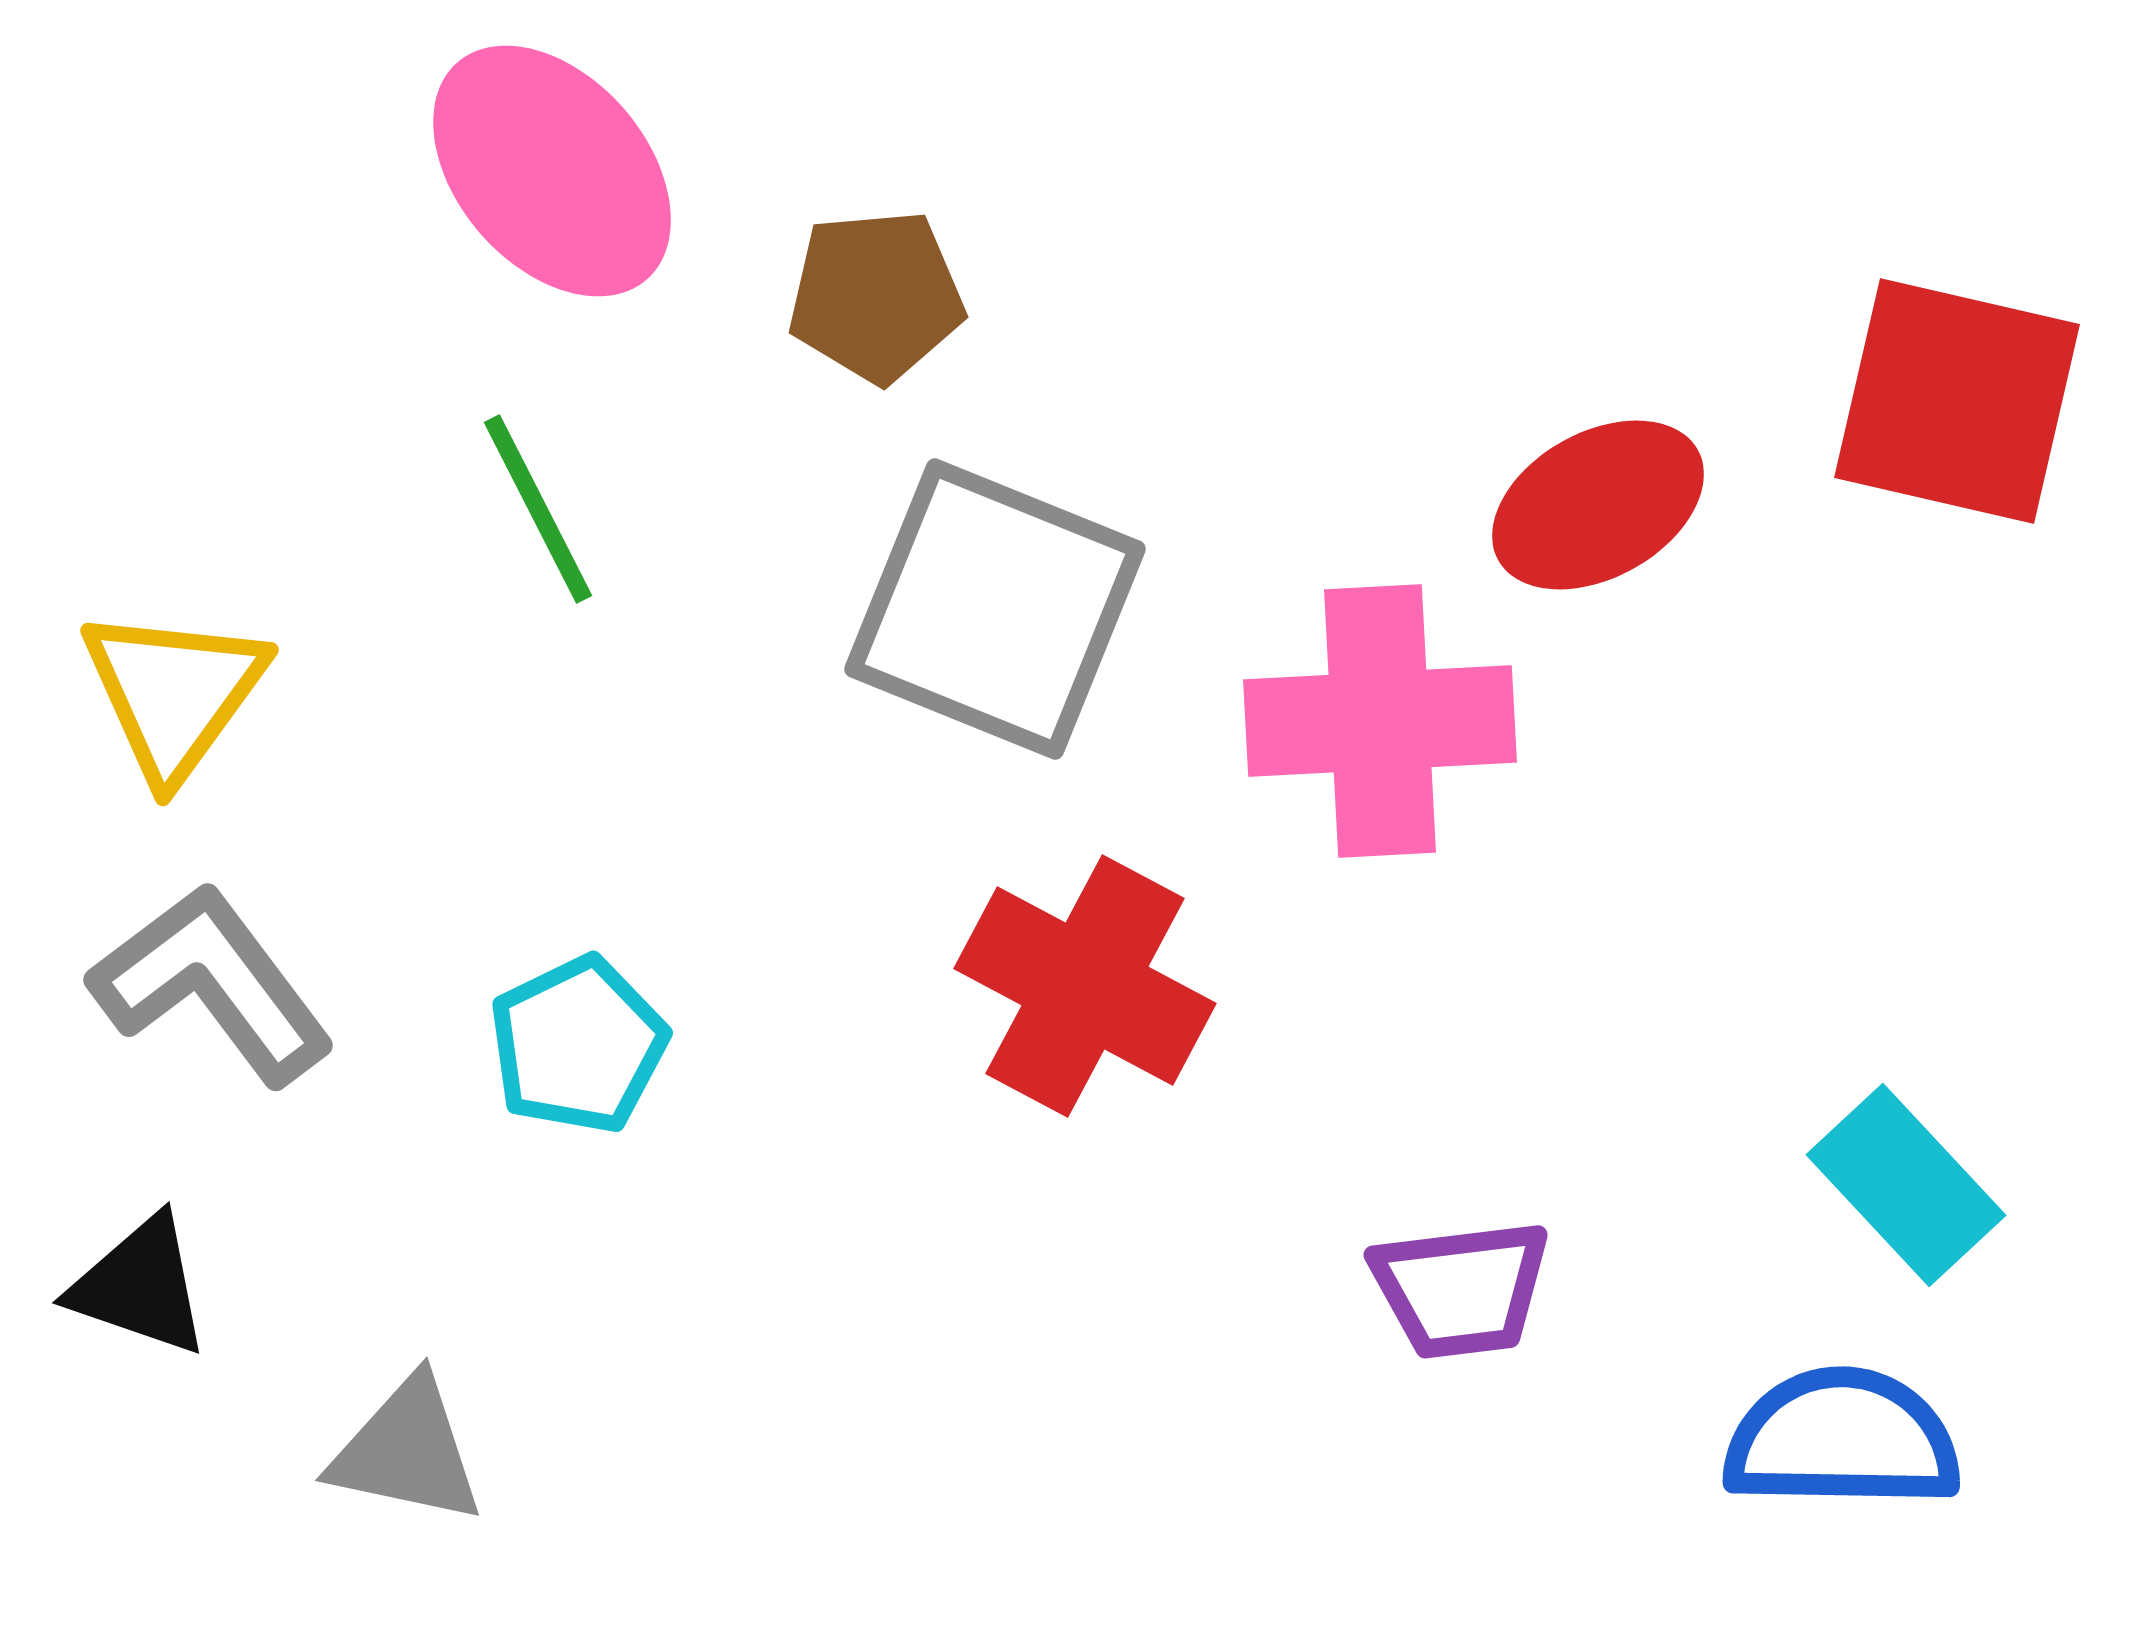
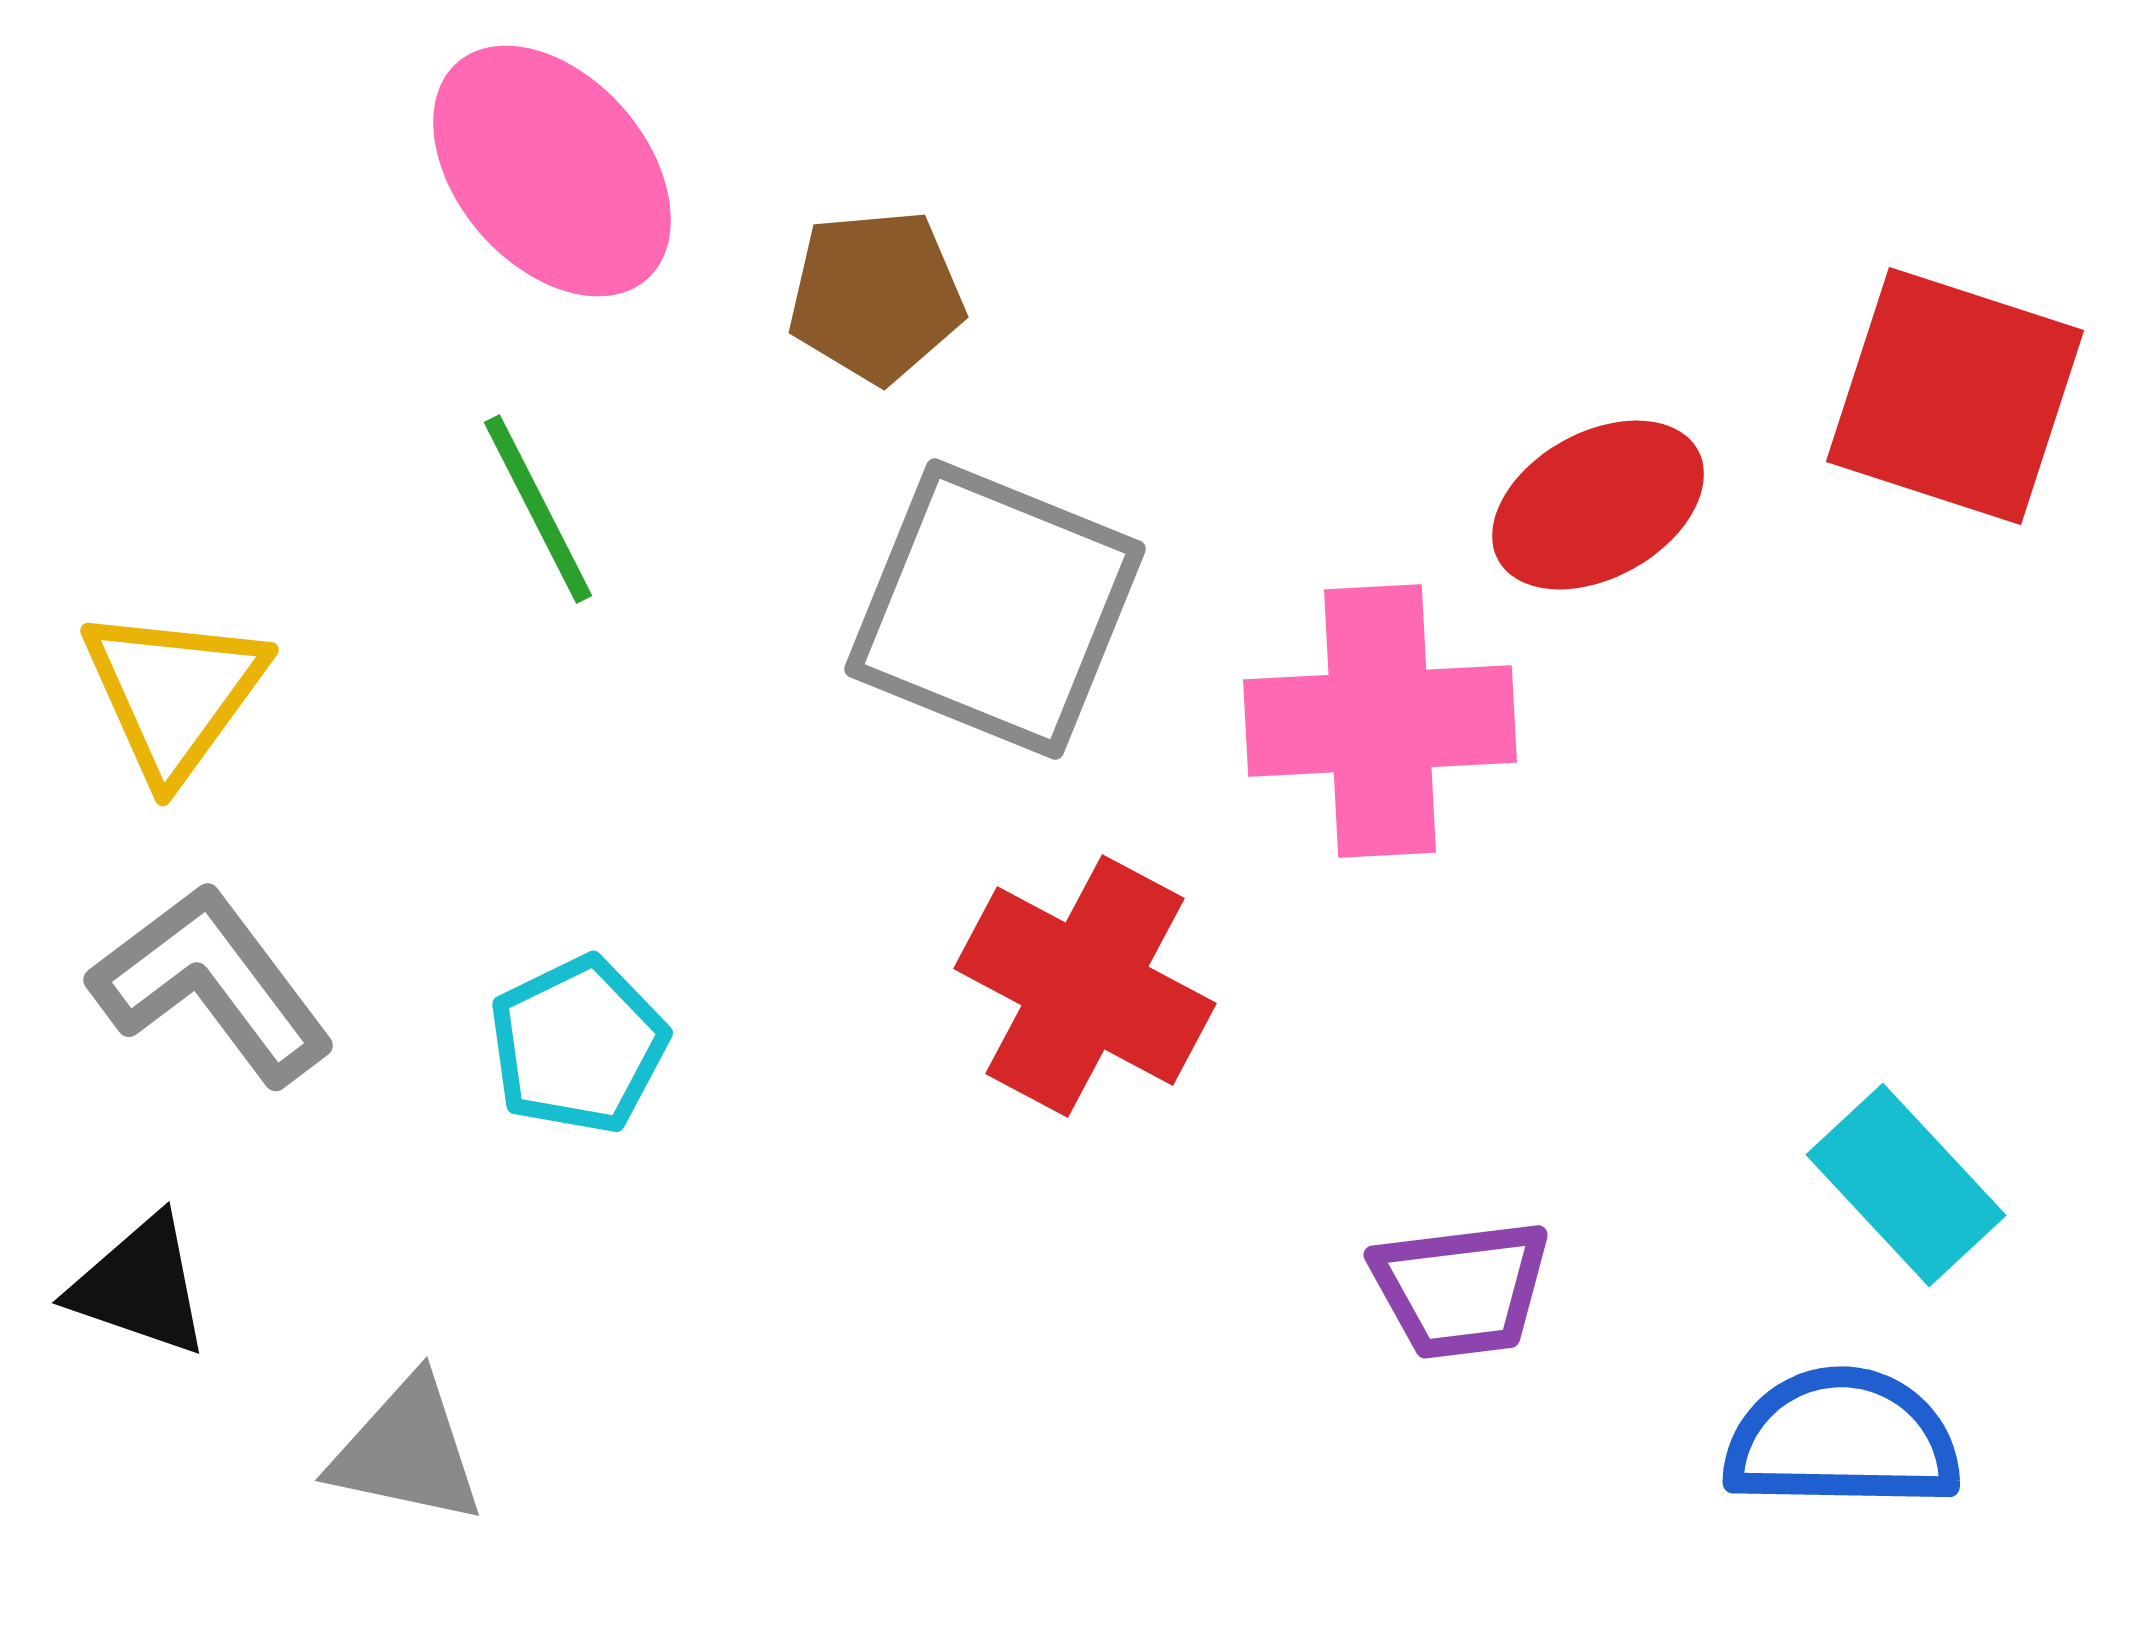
red square: moved 2 px left, 5 px up; rotated 5 degrees clockwise
